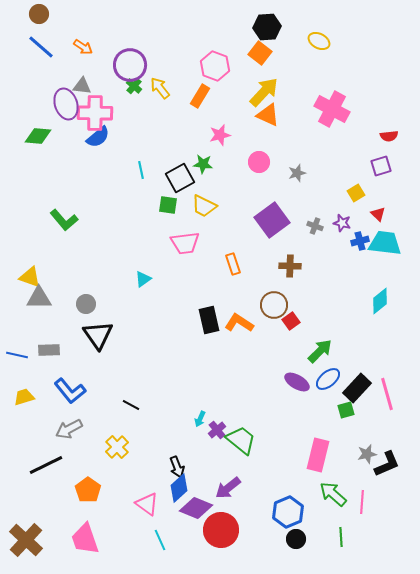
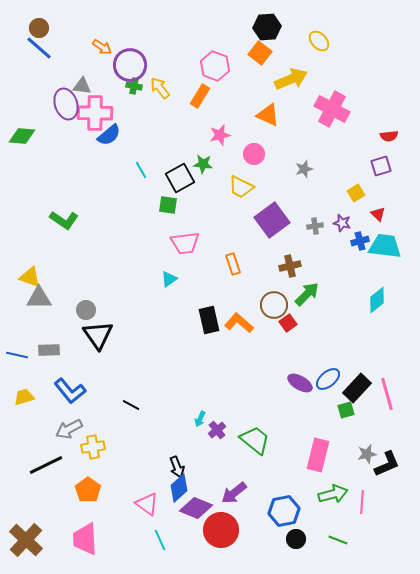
brown circle at (39, 14): moved 14 px down
yellow ellipse at (319, 41): rotated 20 degrees clockwise
blue line at (41, 47): moved 2 px left, 1 px down
orange arrow at (83, 47): moved 19 px right
green cross at (134, 86): rotated 28 degrees counterclockwise
yellow arrow at (264, 92): moved 27 px right, 13 px up; rotated 24 degrees clockwise
green diamond at (38, 136): moved 16 px left
blue semicircle at (98, 137): moved 11 px right, 2 px up
pink circle at (259, 162): moved 5 px left, 8 px up
cyan line at (141, 170): rotated 18 degrees counterclockwise
gray star at (297, 173): moved 7 px right, 4 px up
yellow trapezoid at (204, 206): moved 37 px right, 19 px up
green L-shape at (64, 220): rotated 16 degrees counterclockwise
gray cross at (315, 226): rotated 28 degrees counterclockwise
cyan trapezoid at (385, 243): moved 3 px down
brown cross at (290, 266): rotated 15 degrees counterclockwise
cyan triangle at (143, 279): moved 26 px right
cyan diamond at (380, 301): moved 3 px left, 1 px up
gray circle at (86, 304): moved 6 px down
red square at (291, 321): moved 3 px left, 2 px down
orange L-shape at (239, 323): rotated 8 degrees clockwise
green arrow at (320, 351): moved 13 px left, 57 px up
purple ellipse at (297, 382): moved 3 px right, 1 px down
green trapezoid at (241, 440): moved 14 px right
yellow cross at (117, 447): moved 24 px left; rotated 35 degrees clockwise
purple arrow at (228, 488): moved 6 px right, 5 px down
green arrow at (333, 494): rotated 124 degrees clockwise
blue hexagon at (288, 512): moved 4 px left, 1 px up; rotated 12 degrees clockwise
green line at (341, 537): moved 3 px left, 3 px down; rotated 66 degrees counterclockwise
pink trapezoid at (85, 539): rotated 16 degrees clockwise
